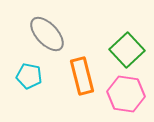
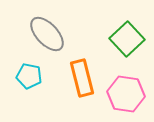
green square: moved 11 px up
orange rectangle: moved 2 px down
